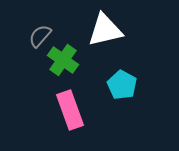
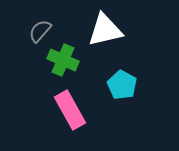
gray semicircle: moved 5 px up
green cross: rotated 12 degrees counterclockwise
pink rectangle: rotated 9 degrees counterclockwise
